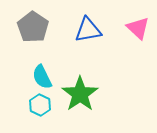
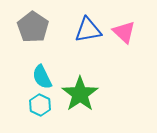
pink triangle: moved 14 px left, 4 px down
